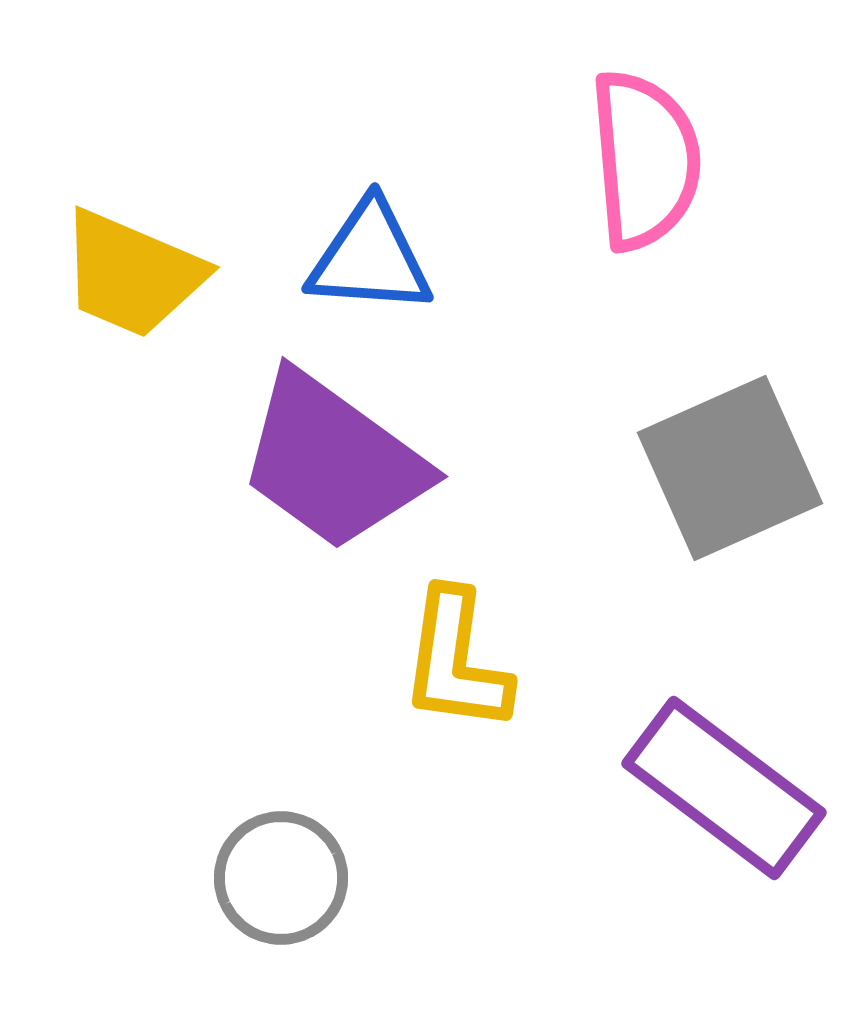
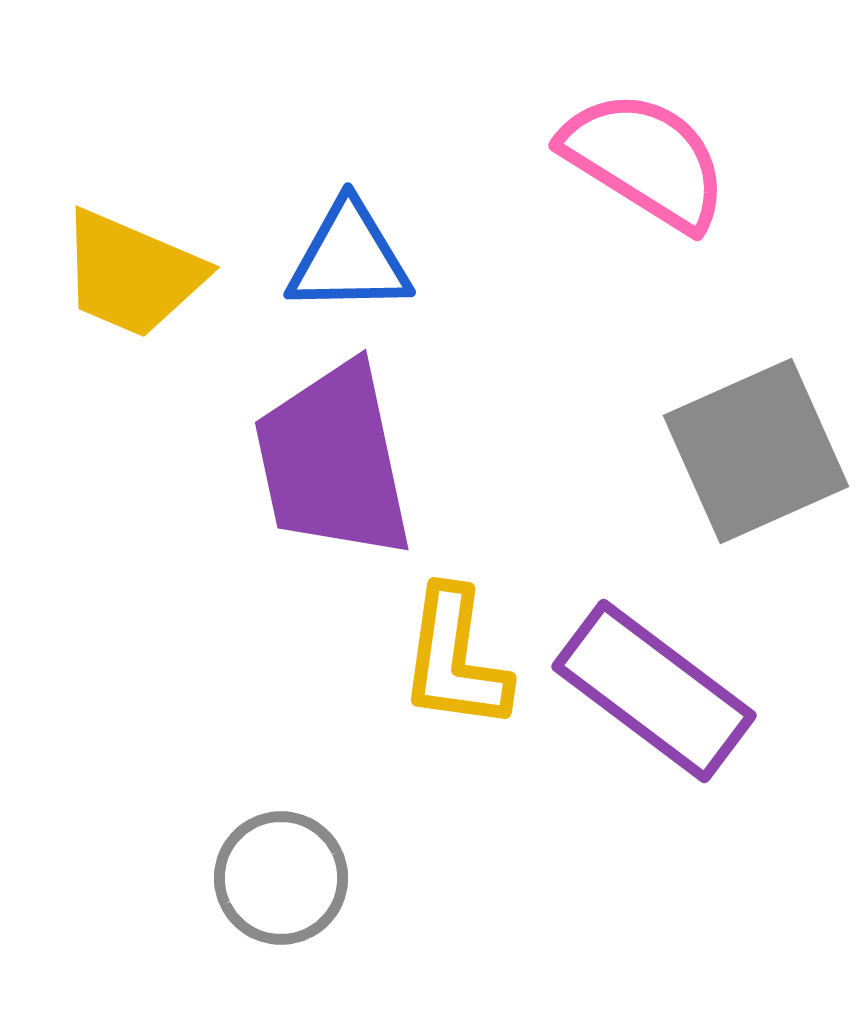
pink semicircle: rotated 53 degrees counterclockwise
blue triangle: moved 21 px left; rotated 5 degrees counterclockwise
purple trapezoid: rotated 42 degrees clockwise
gray square: moved 26 px right, 17 px up
yellow L-shape: moved 1 px left, 2 px up
purple rectangle: moved 70 px left, 97 px up
